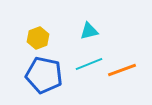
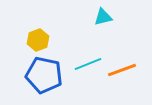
cyan triangle: moved 14 px right, 14 px up
yellow hexagon: moved 2 px down
cyan line: moved 1 px left
